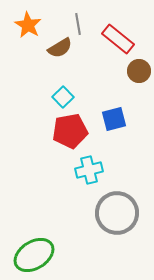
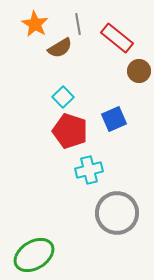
orange star: moved 7 px right, 1 px up
red rectangle: moved 1 px left, 1 px up
blue square: rotated 10 degrees counterclockwise
red pentagon: rotated 28 degrees clockwise
